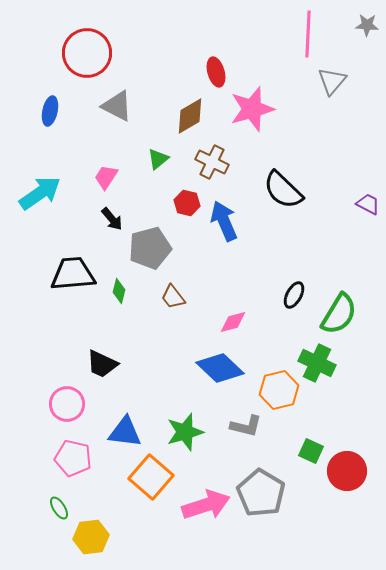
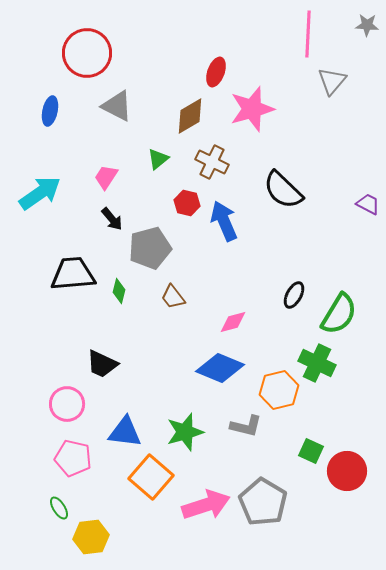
red ellipse at (216, 72): rotated 36 degrees clockwise
blue diamond at (220, 368): rotated 21 degrees counterclockwise
gray pentagon at (261, 493): moved 2 px right, 9 px down
